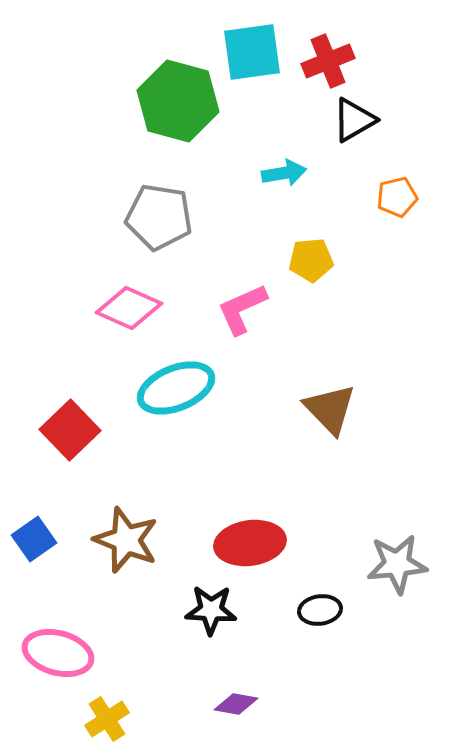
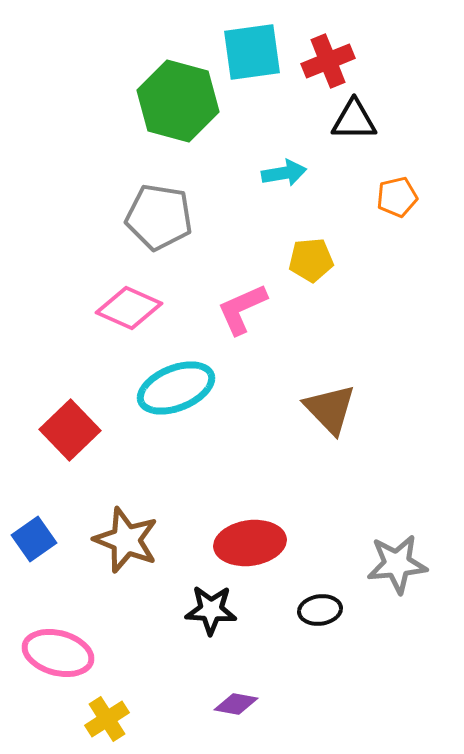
black triangle: rotated 30 degrees clockwise
